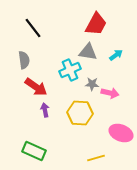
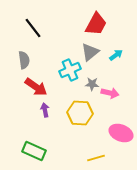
gray triangle: moved 2 px right; rotated 48 degrees counterclockwise
